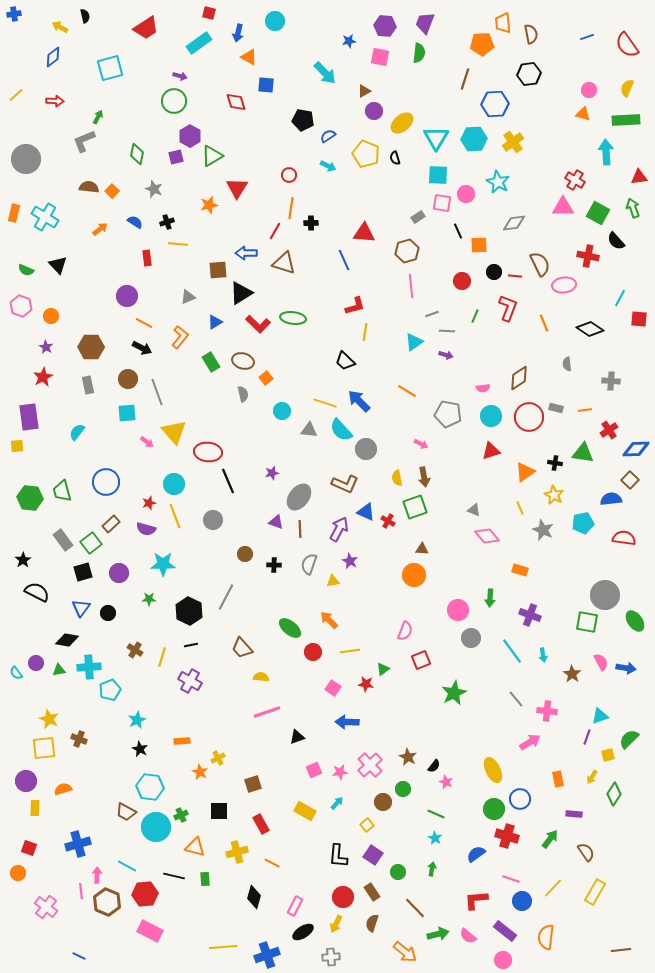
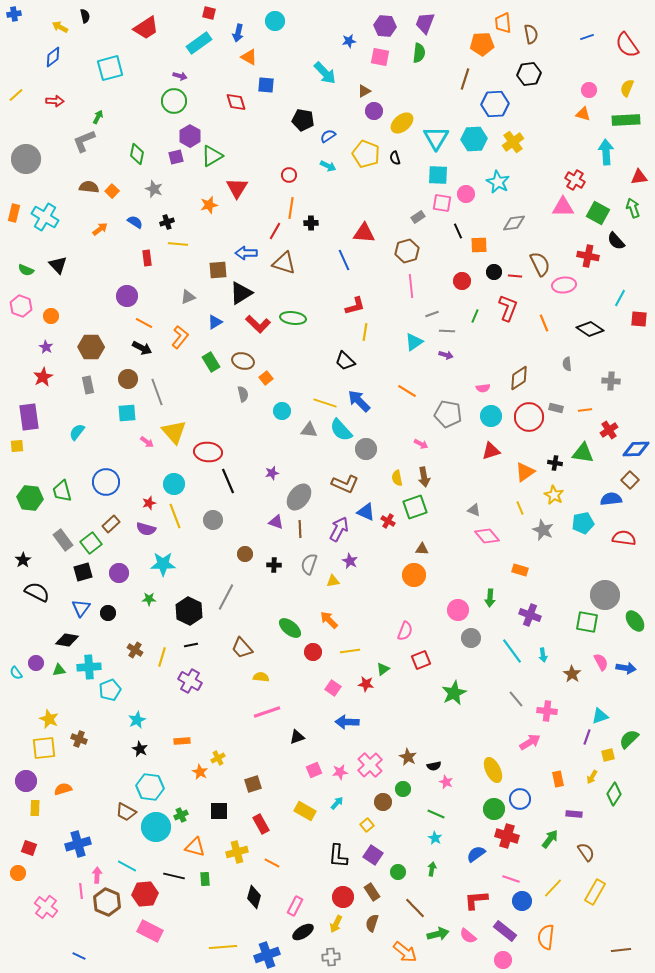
black semicircle at (434, 766): rotated 40 degrees clockwise
